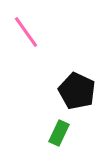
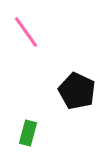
green rectangle: moved 31 px left; rotated 10 degrees counterclockwise
